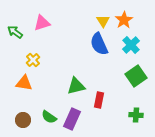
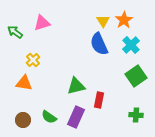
purple rectangle: moved 4 px right, 2 px up
